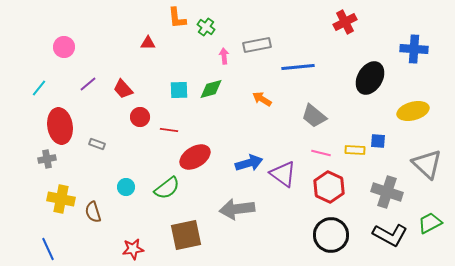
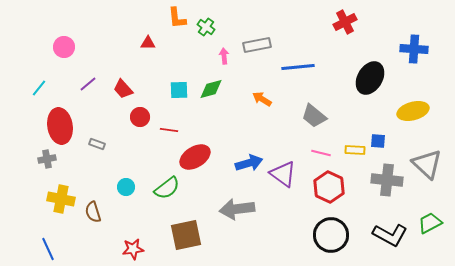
gray cross at (387, 192): moved 12 px up; rotated 12 degrees counterclockwise
